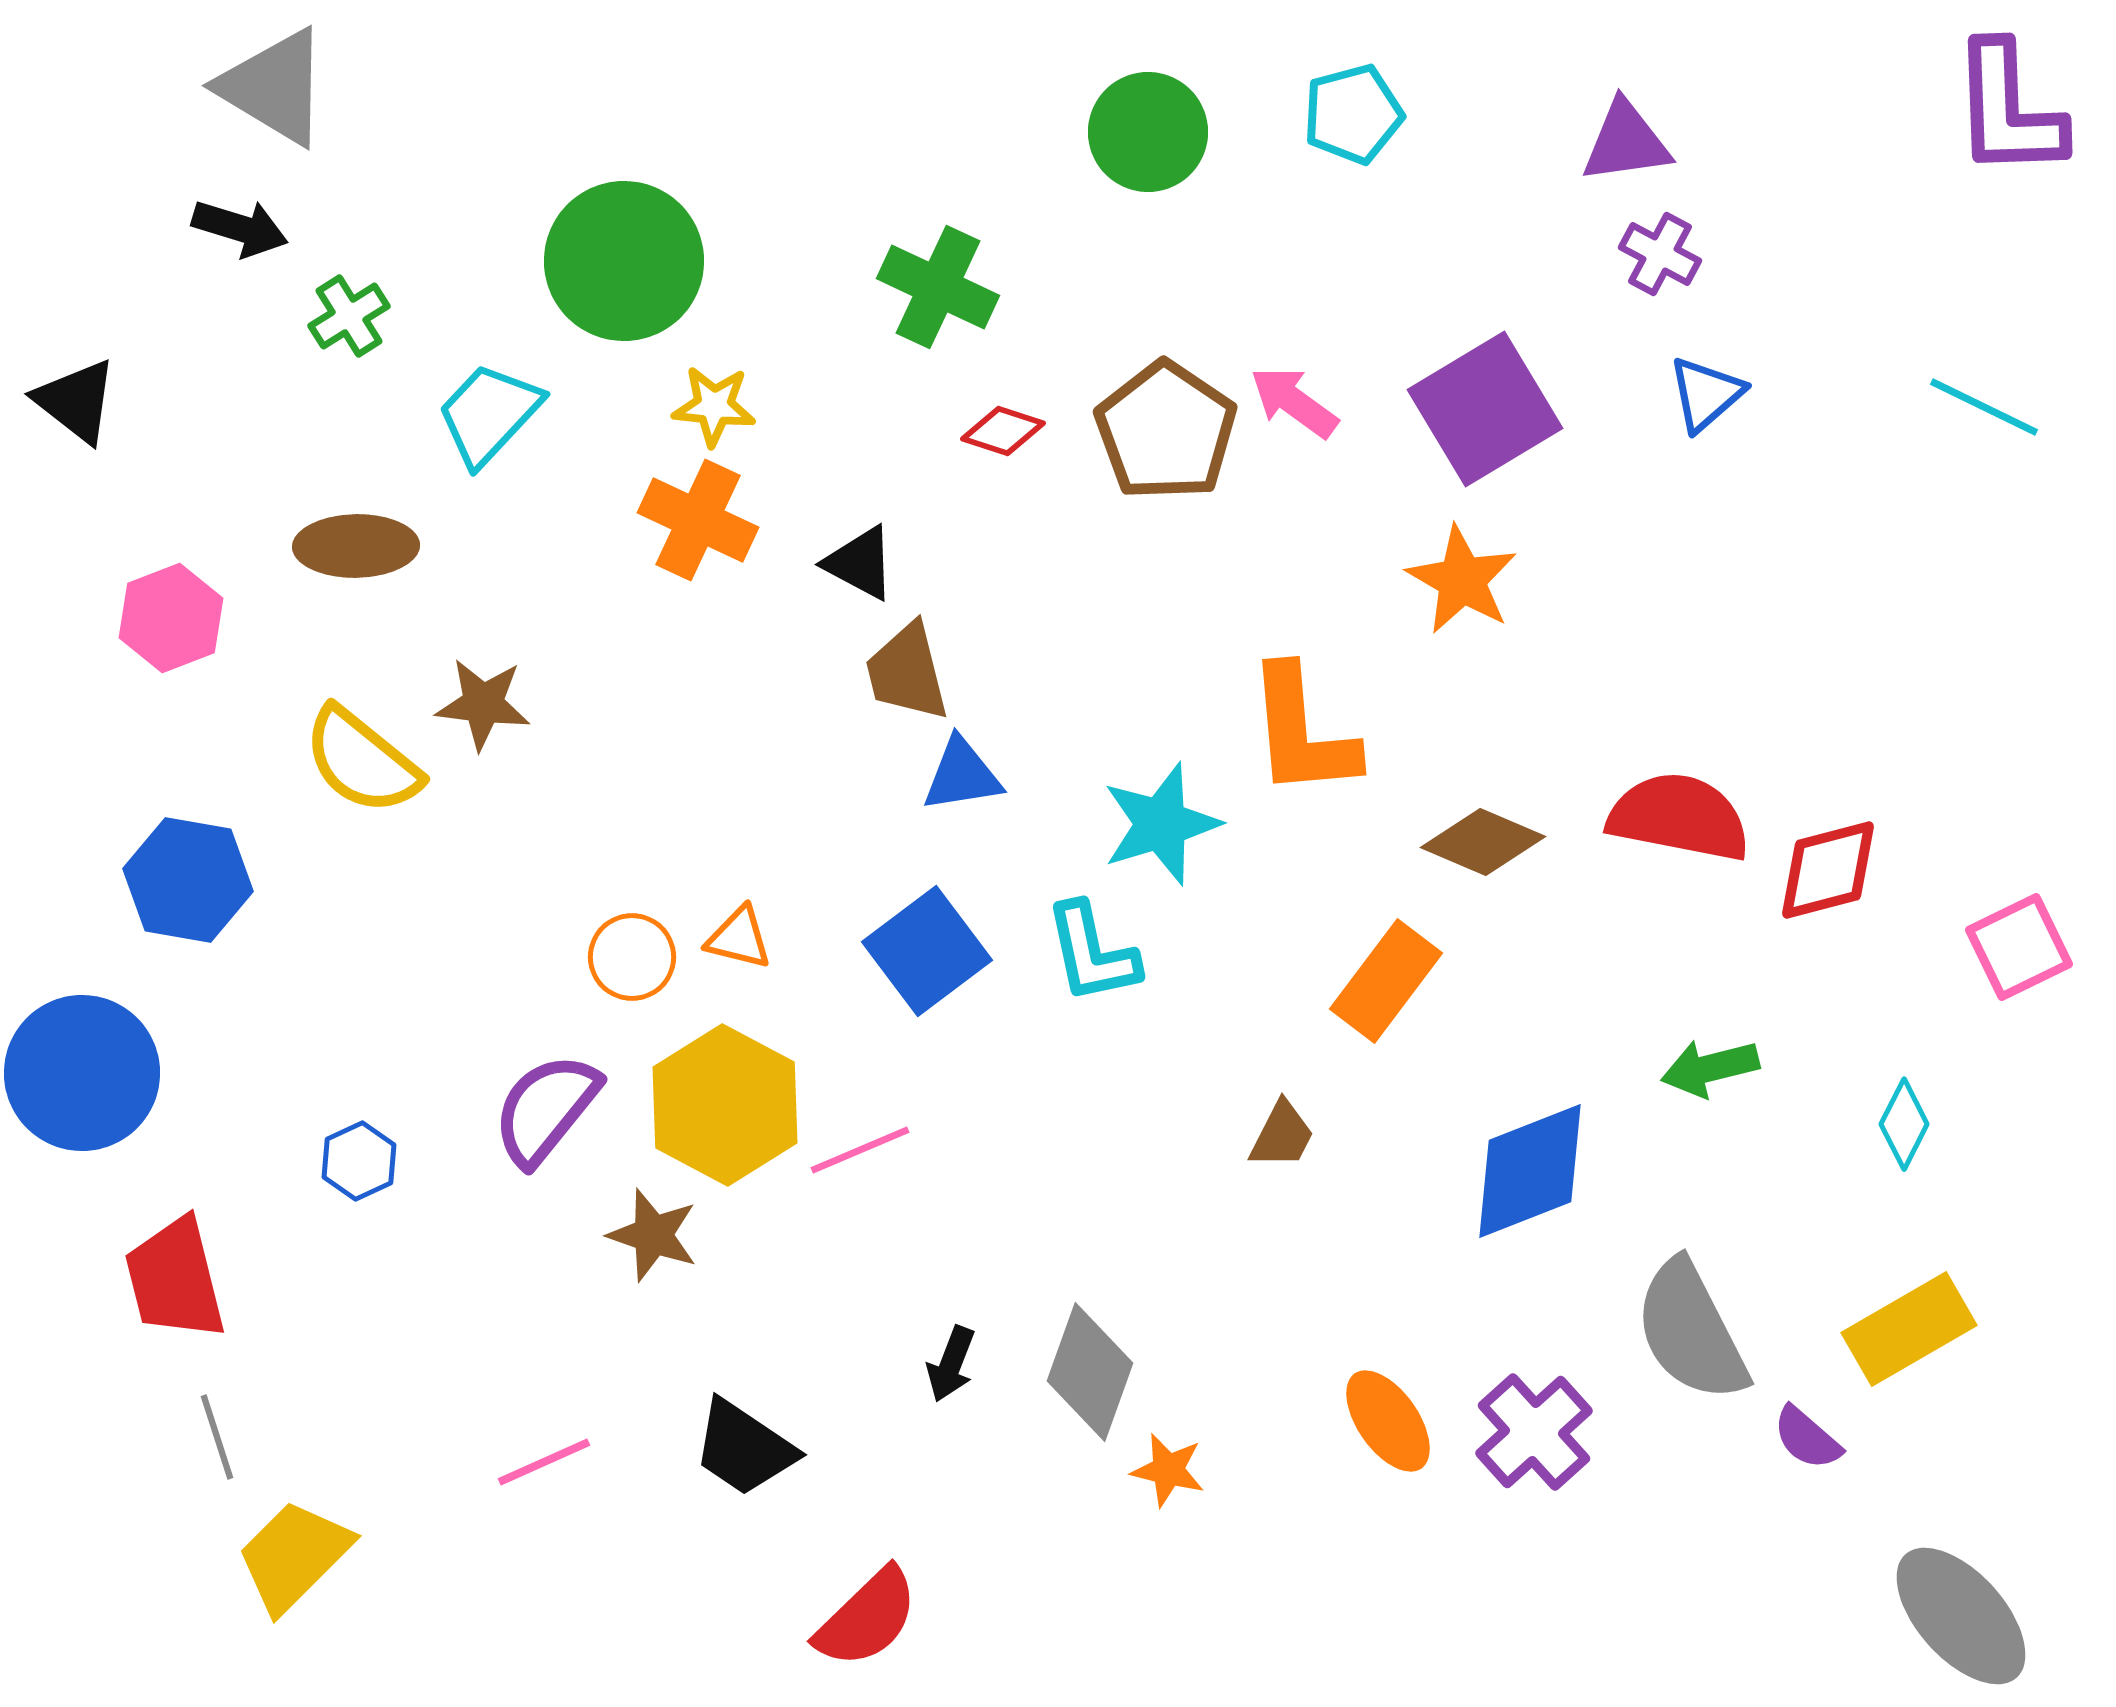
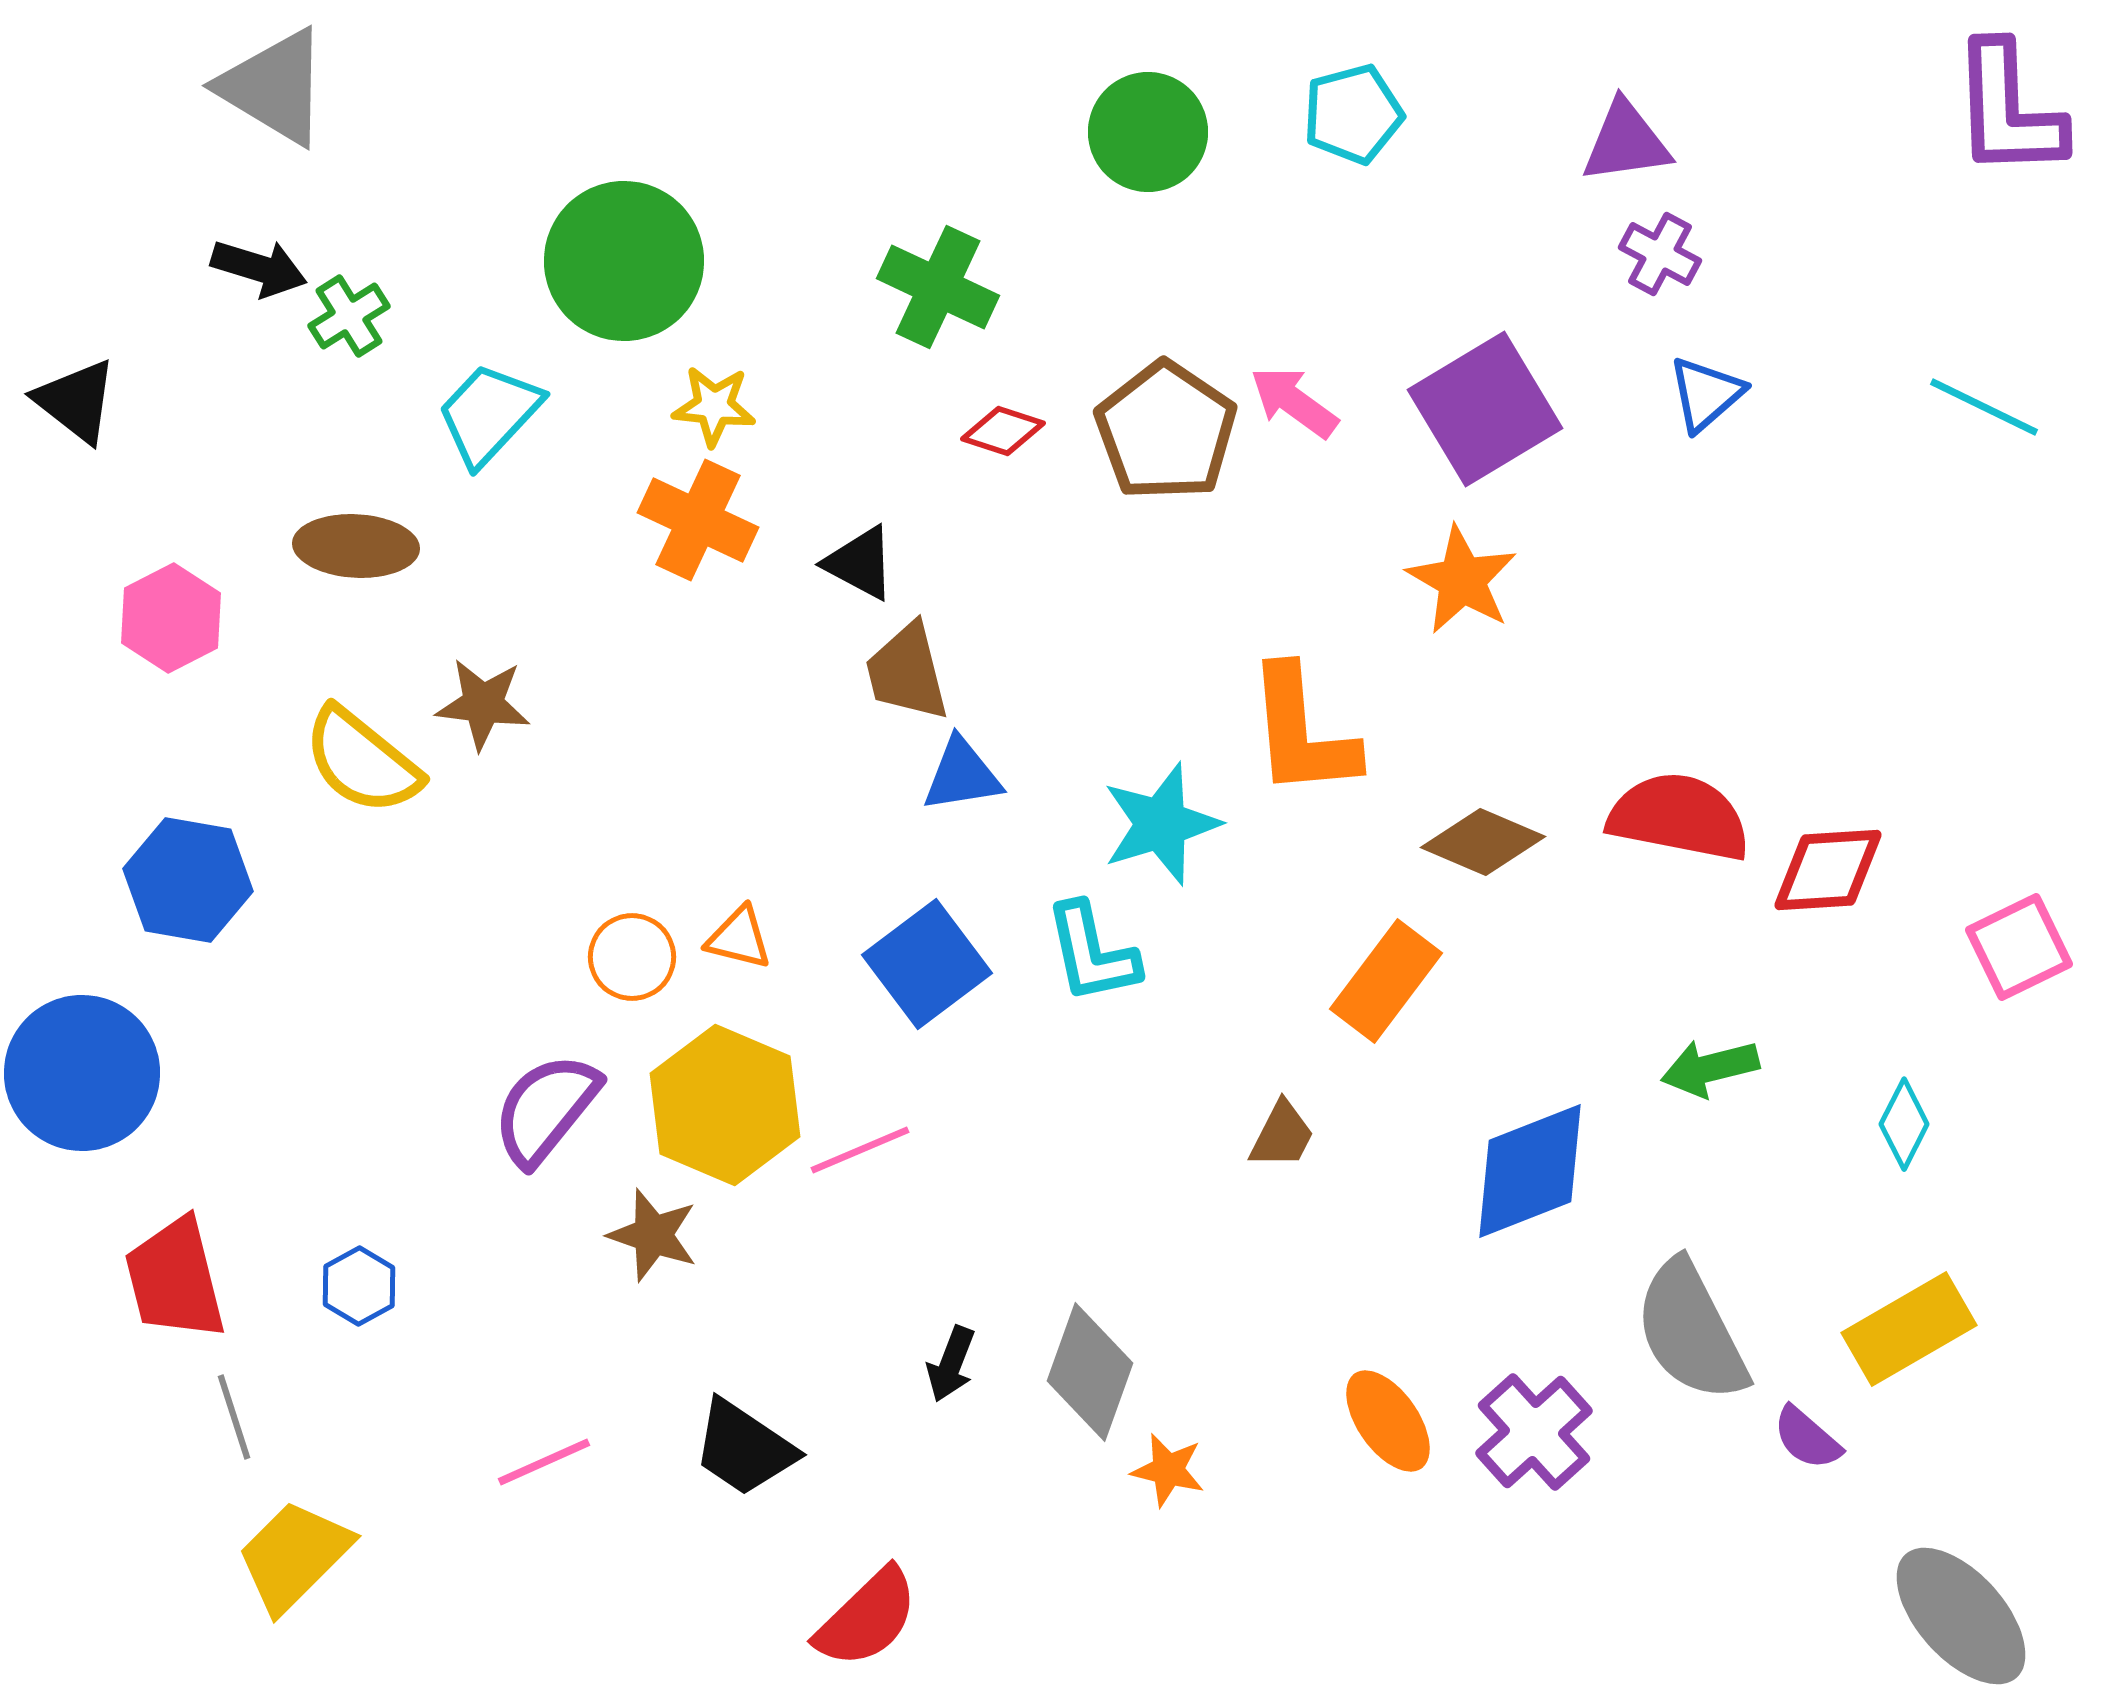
black arrow at (240, 228): moved 19 px right, 40 px down
brown ellipse at (356, 546): rotated 4 degrees clockwise
pink hexagon at (171, 618): rotated 6 degrees counterclockwise
red diamond at (1828, 870): rotated 11 degrees clockwise
blue square at (927, 951): moved 13 px down
yellow hexagon at (725, 1105): rotated 5 degrees counterclockwise
blue hexagon at (359, 1161): moved 125 px down; rotated 4 degrees counterclockwise
gray line at (217, 1437): moved 17 px right, 20 px up
